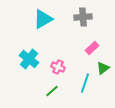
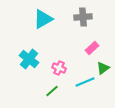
pink cross: moved 1 px right, 1 px down
cyan line: moved 1 px up; rotated 48 degrees clockwise
